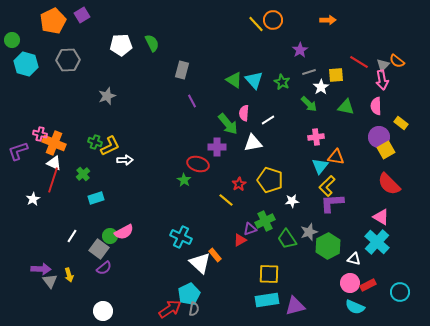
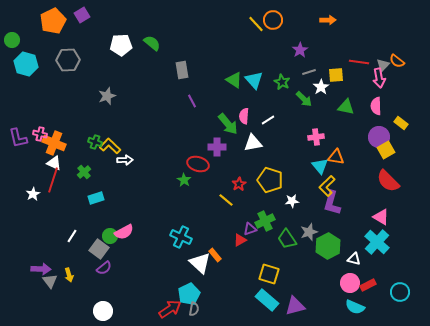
green semicircle at (152, 43): rotated 24 degrees counterclockwise
red line at (359, 62): rotated 24 degrees counterclockwise
gray rectangle at (182, 70): rotated 24 degrees counterclockwise
pink arrow at (382, 80): moved 3 px left, 2 px up
green arrow at (309, 104): moved 5 px left, 5 px up
pink semicircle at (244, 113): moved 3 px down
yellow L-shape at (110, 146): rotated 110 degrees counterclockwise
purple L-shape at (18, 151): moved 13 px up; rotated 85 degrees counterclockwise
cyan triangle at (320, 166): rotated 18 degrees counterclockwise
green cross at (83, 174): moved 1 px right, 2 px up
red semicircle at (389, 184): moved 1 px left, 3 px up
white star at (33, 199): moved 5 px up
purple L-shape at (332, 203): rotated 70 degrees counterclockwise
yellow square at (269, 274): rotated 15 degrees clockwise
cyan rectangle at (267, 300): rotated 50 degrees clockwise
